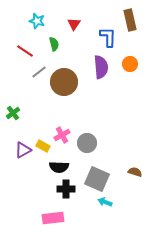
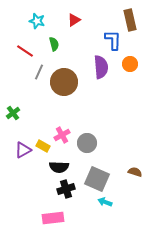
red triangle: moved 4 px up; rotated 24 degrees clockwise
blue L-shape: moved 5 px right, 3 px down
gray line: rotated 28 degrees counterclockwise
black cross: rotated 18 degrees counterclockwise
